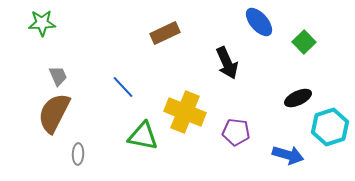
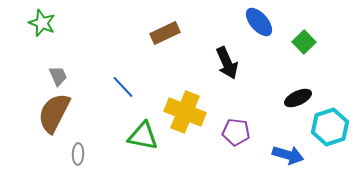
green star: rotated 24 degrees clockwise
